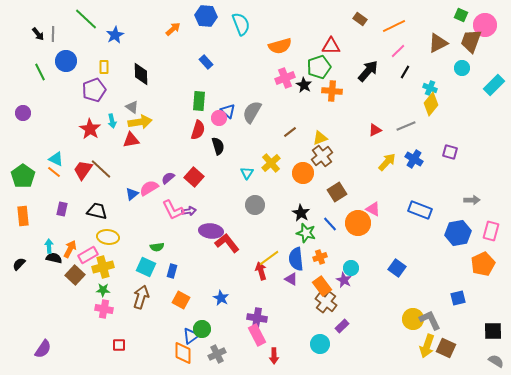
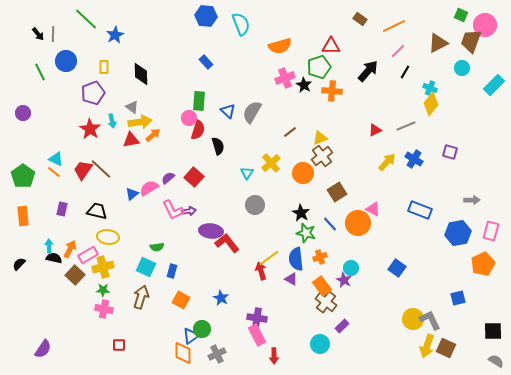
orange arrow at (173, 29): moved 20 px left, 106 px down
purple pentagon at (94, 90): moved 1 px left, 3 px down
pink circle at (219, 118): moved 30 px left
